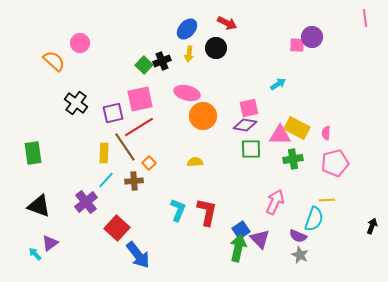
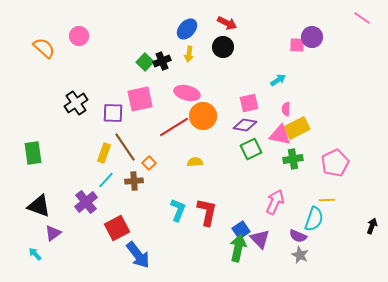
pink line at (365, 18): moved 3 px left; rotated 48 degrees counterclockwise
pink circle at (80, 43): moved 1 px left, 7 px up
black circle at (216, 48): moved 7 px right, 1 px up
orange semicircle at (54, 61): moved 10 px left, 13 px up
green square at (144, 65): moved 1 px right, 3 px up
cyan arrow at (278, 84): moved 4 px up
black cross at (76, 103): rotated 20 degrees clockwise
pink square at (249, 108): moved 5 px up
purple square at (113, 113): rotated 15 degrees clockwise
red line at (139, 127): moved 35 px right
yellow rectangle at (297, 128): rotated 55 degrees counterclockwise
pink semicircle at (326, 133): moved 40 px left, 24 px up
pink triangle at (280, 135): rotated 10 degrees clockwise
green square at (251, 149): rotated 25 degrees counterclockwise
yellow rectangle at (104, 153): rotated 18 degrees clockwise
pink pentagon at (335, 163): rotated 12 degrees counterclockwise
red square at (117, 228): rotated 20 degrees clockwise
purple triangle at (50, 243): moved 3 px right, 10 px up
